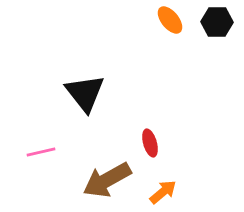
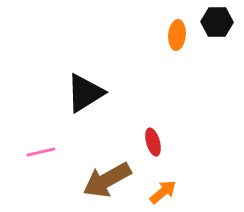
orange ellipse: moved 7 px right, 15 px down; rotated 44 degrees clockwise
black triangle: rotated 36 degrees clockwise
red ellipse: moved 3 px right, 1 px up
